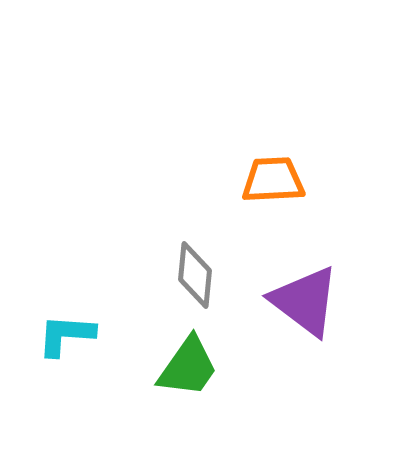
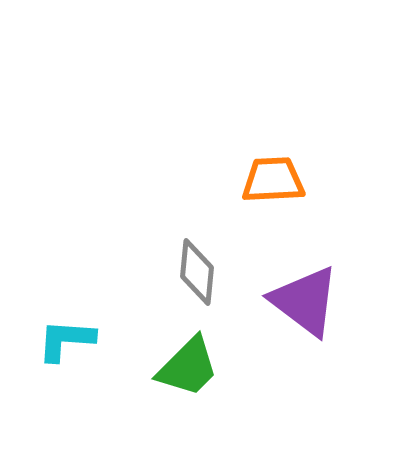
gray diamond: moved 2 px right, 3 px up
cyan L-shape: moved 5 px down
green trapezoid: rotated 10 degrees clockwise
